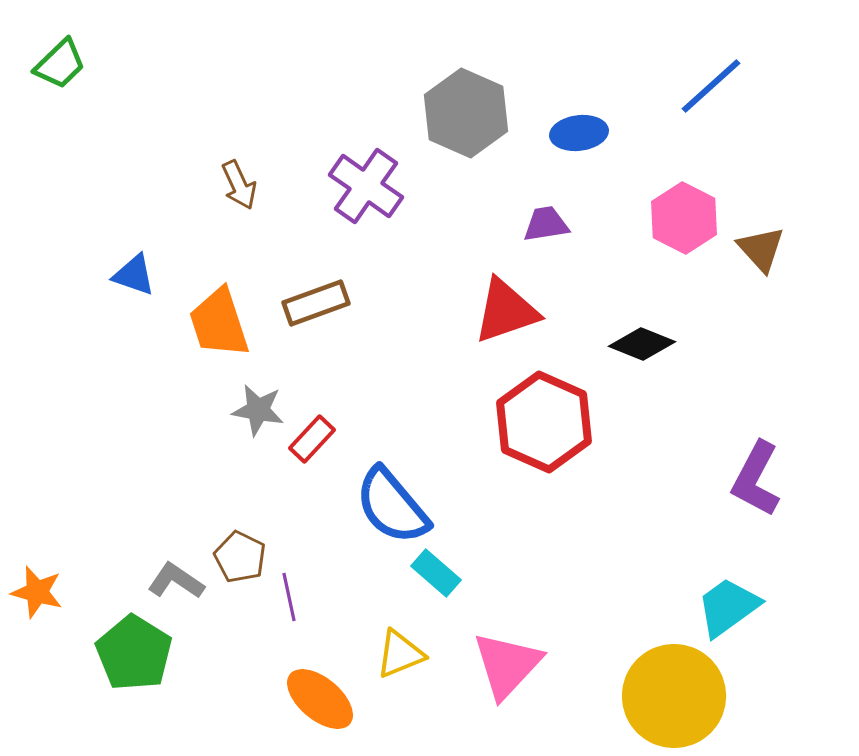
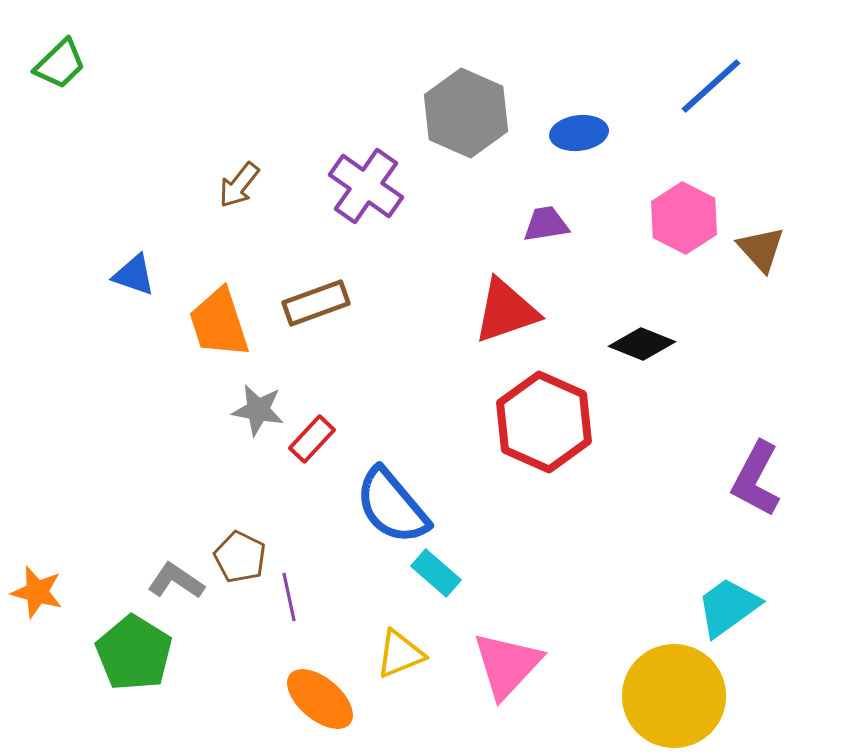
brown arrow: rotated 63 degrees clockwise
